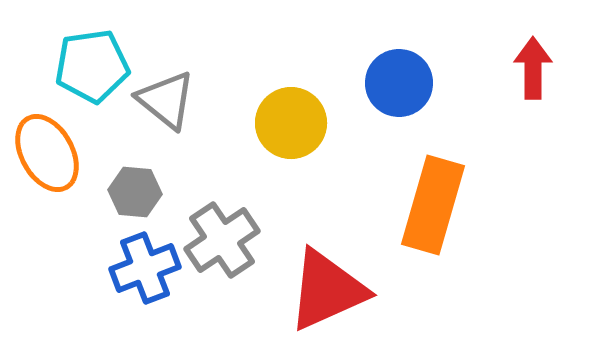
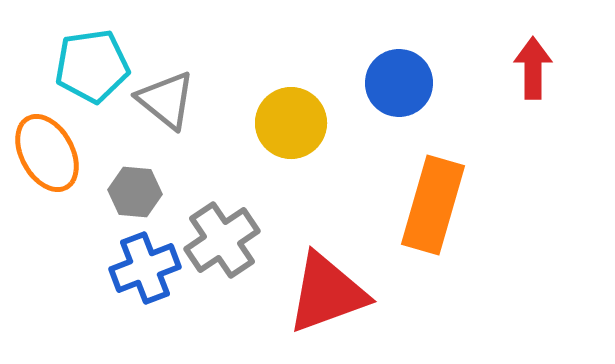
red triangle: moved 3 px down; rotated 4 degrees clockwise
